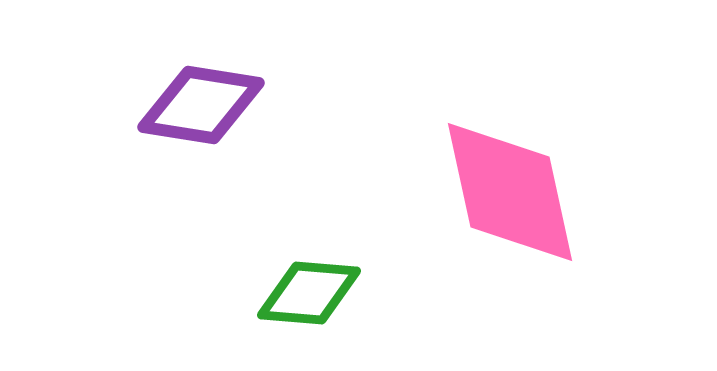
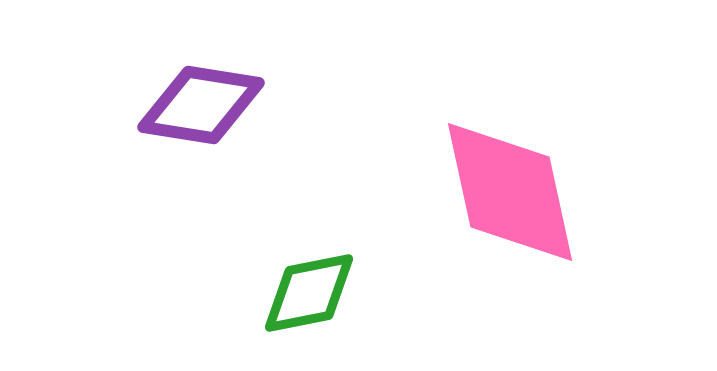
green diamond: rotated 16 degrees counterclockwise
